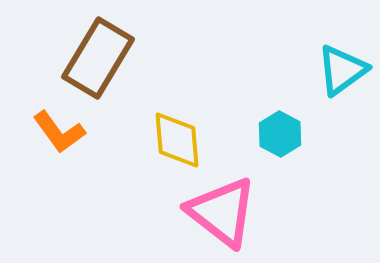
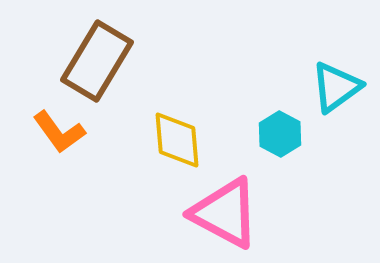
brown rectangle: moved 1 px left, 3 px down
cyan triangle: moved 6 px left, 17 px down
pink triangle: moved 3 px right, 1 px down; rotated 10 degrees counterclockwise
